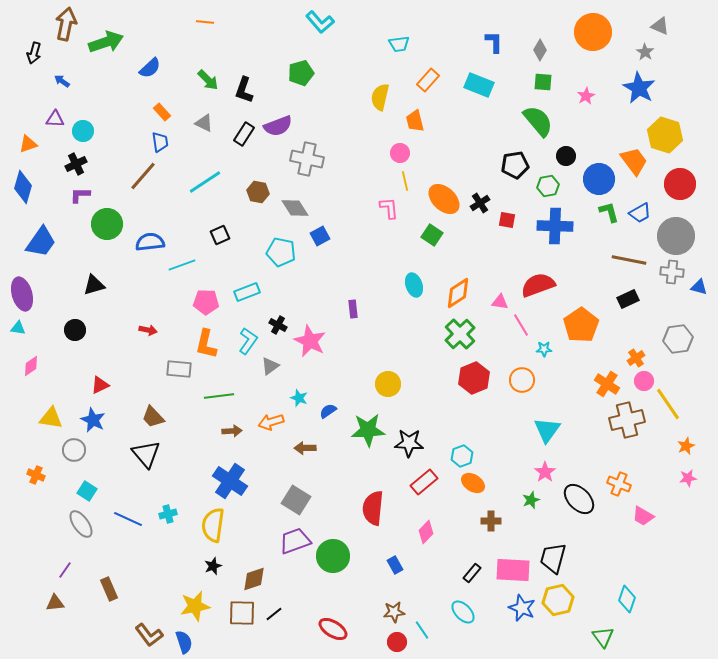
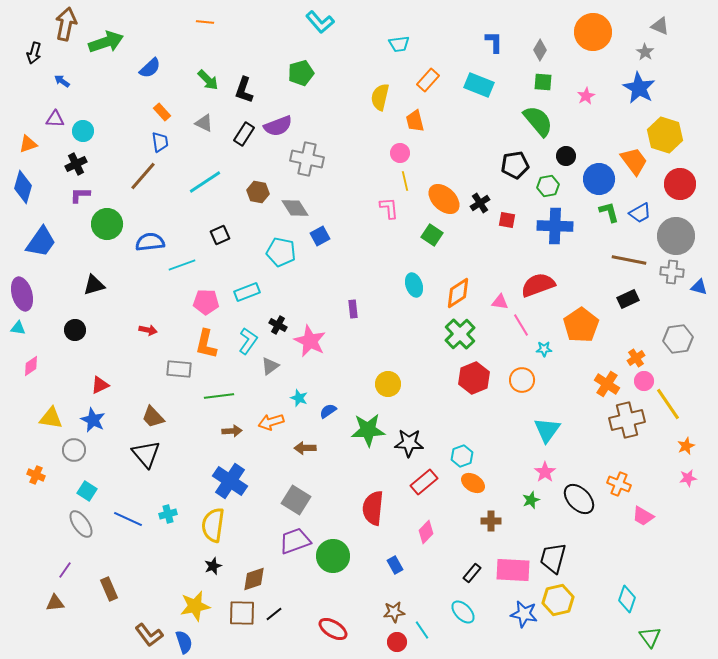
blue star at (522, 608): moved 2 px right, 6 px down; rotated 12 degrees counterclockwise
green triangle at (603, 637): moved 47 px right
